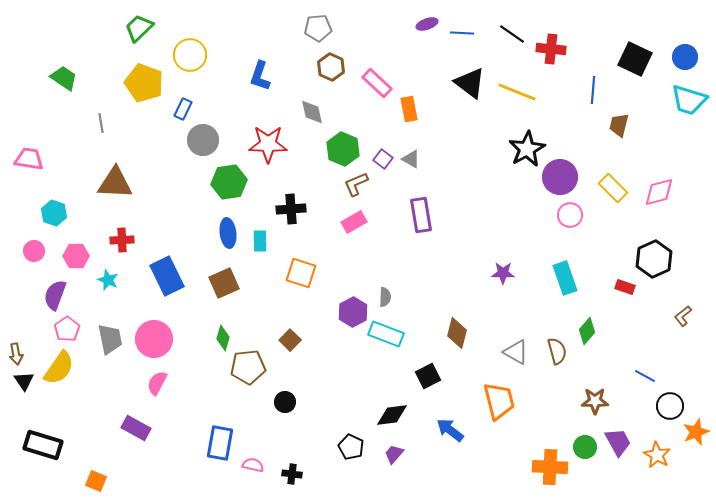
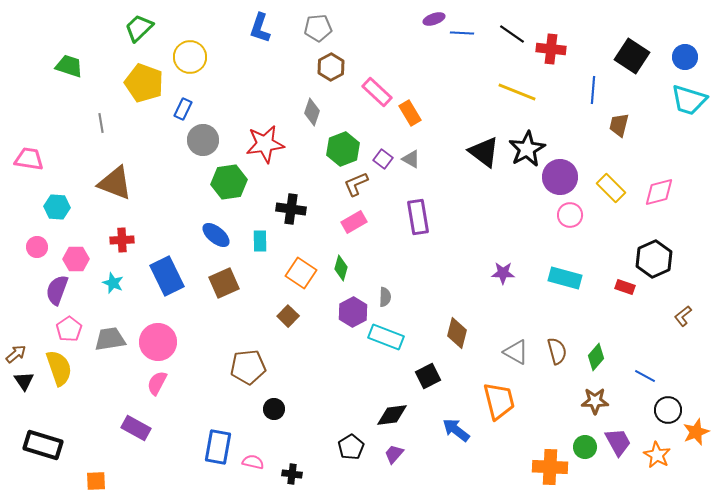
purple ellipse at (427, 24): moved 7 px right, 5 px up
yellow circle at (190, 55): moved 2 px down
black square at (635, 59): moved 3 px left, 3 px up; rotated 8 degrees clockwise
brown hexagon at (331, 67): rotated 8 degrees clockwise
blue L-shape at (260, 76): moved 48 px up
green trapezoid at (64, 78): moved 5 px right, 12 px up; rotated 16 degrees counterclockwise
pink rectangle at (377, 83): moved 9 px down
black triangle at (470, 83): moved 14 px right, 69 px down
orange rectangle at (409, 109): moved 1 px right, 4 px down; rotated 20 degrees counterclockwise
gray diamond at (312, 112): rotated 32 degrees clockwise
red star at (268, 144): moved 3 px left; rotated 9 degrees counterclockwise
green hexagon at (343, 149): rotated 16 degrees clockwise
brown triangle at (115, 183): rotated 18 degrees clockwise
yellow rectangle at (613, 188): moved 2 px left
black cross at (291, 209): rotated 12 degrees clockwise
cyan hexagon at (54, 213): moved 3 px right, 6 px up; rotated 15 degrees counterclockwise
purple rectangle at (421, 215): moved 3 px left, 2 px down
blue ellipse at (228, 233): moved 12 px left, 2 px down; rotated 44 degrees counterclockwise
pink circle at (34, 251): moved 3 px right, 4 px up
pink hexagon at (76, 256): moved 3 px down
orange square at (301, 273): rotated 16 degrees clockwise
cyan rectangle at (565, 278): rotated 56 degrees counterclockwise
cyan star at (108, 280): moved 5 px right, 3 px down
purple semicircle at (55, 295): moved 2 px right, 5 px up
pink pentagon at (67, 329): moved 2 px right
green diamond at (587, 331): moved 9 px right, 26 px down
cyan rectangle at (386, 334): moved 3 px down
green diamond at (223, 338): moved 118 px right, 70 px up
gray trapezoid at (110, 339): rotated 88 degrees counterclockwise
pink circle at (154, 339): moved 4 px right, 3 px down
brown square at (290, 340): moved 2 px left, 24 px up
brown arrow at (16, 354): rotated 120 degrees counterclockwise
yellow semicircle at (59, 368): rotated 54 degrees counterclockwise
black circle at (285, 402): moved 11 px left, 7 px down
black circle at (670, 406): moved 2 px left, 4 px down
blue arrow at (450, 430): moved 6 px right
blue rectangle at (220, 443): moved 2 px left, 4 px down
black pentagon at (351, 447): rotated 15 degrees clockwise
pink semicircle at (253, 465): moved 3 px up
orange square at (96, 481): rotated 25 degrees counterclockwise
